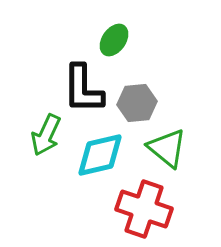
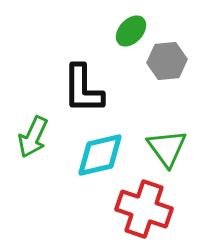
green ellipse: moved 17 px right, 9 px up; rotated 8 degrees clockwise
gray hexagon: moved 30 px right, 42 px up
green arrow: moved 13 px left, 2 px down
green triangle: rotated 15 degrees clockwise
